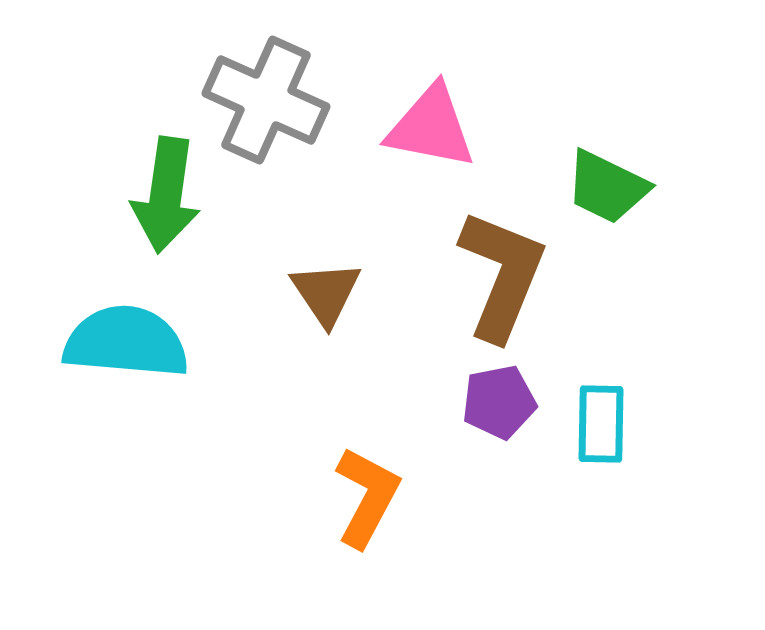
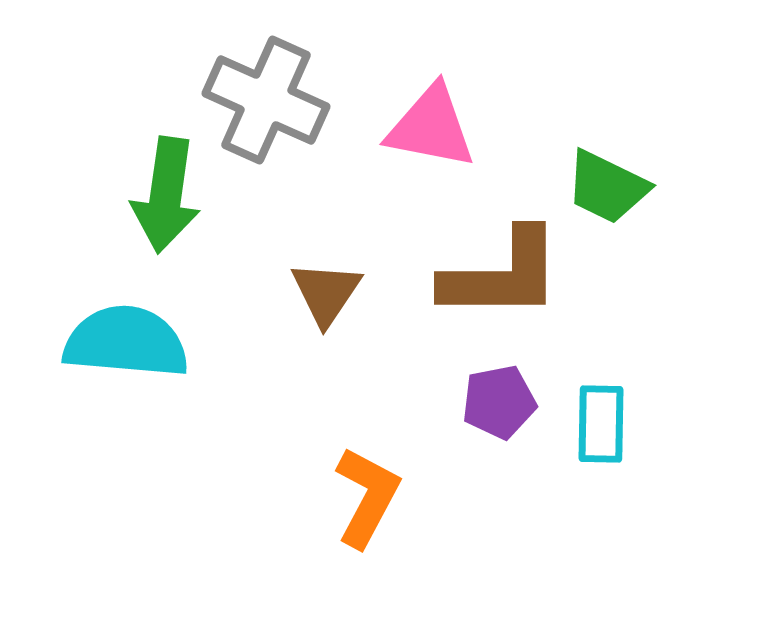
brown L-shape: rotated 68 degrees clockwise
brown triangle: rotated 8 degrees clockwise
